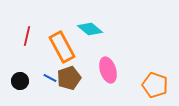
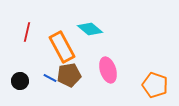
red line: moved 4 px up
brown pentagon: moved 3 px up; rotated 10 degrees clockwise
